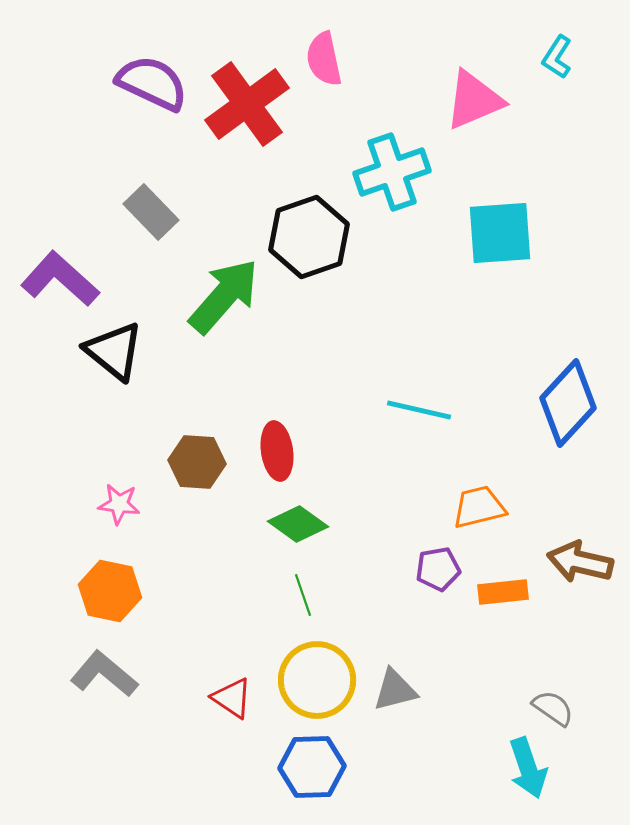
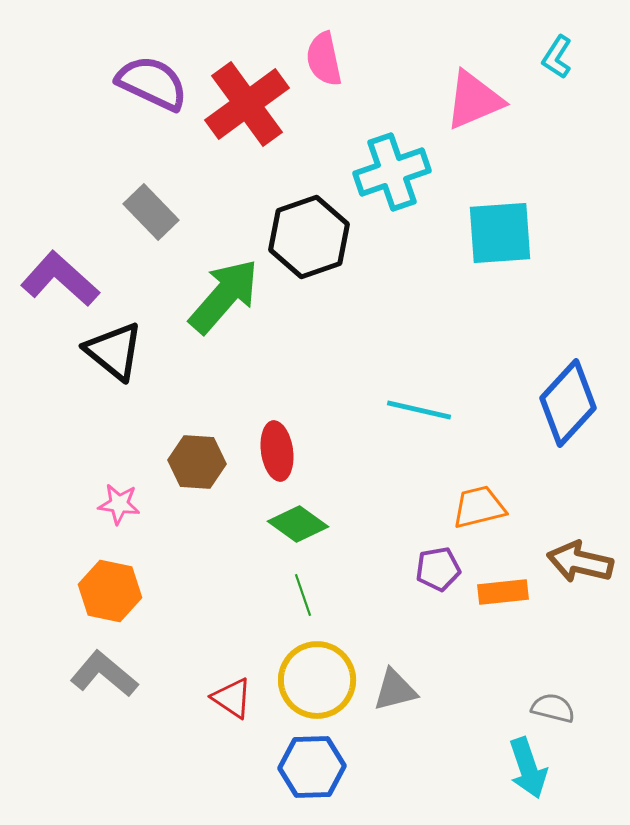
gray semicircle: rotated 21 degrees counterclockwise
